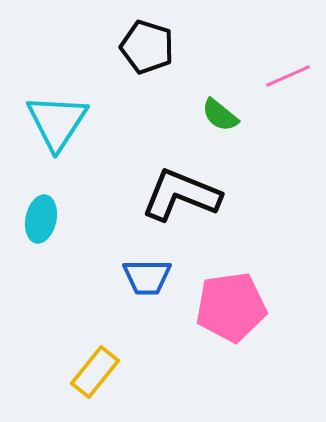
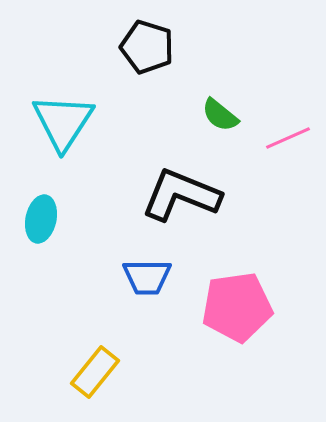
pink line: moved 62 px down
cyan triangle: moved 6 px right
pink pentagon: moved 6 px right
